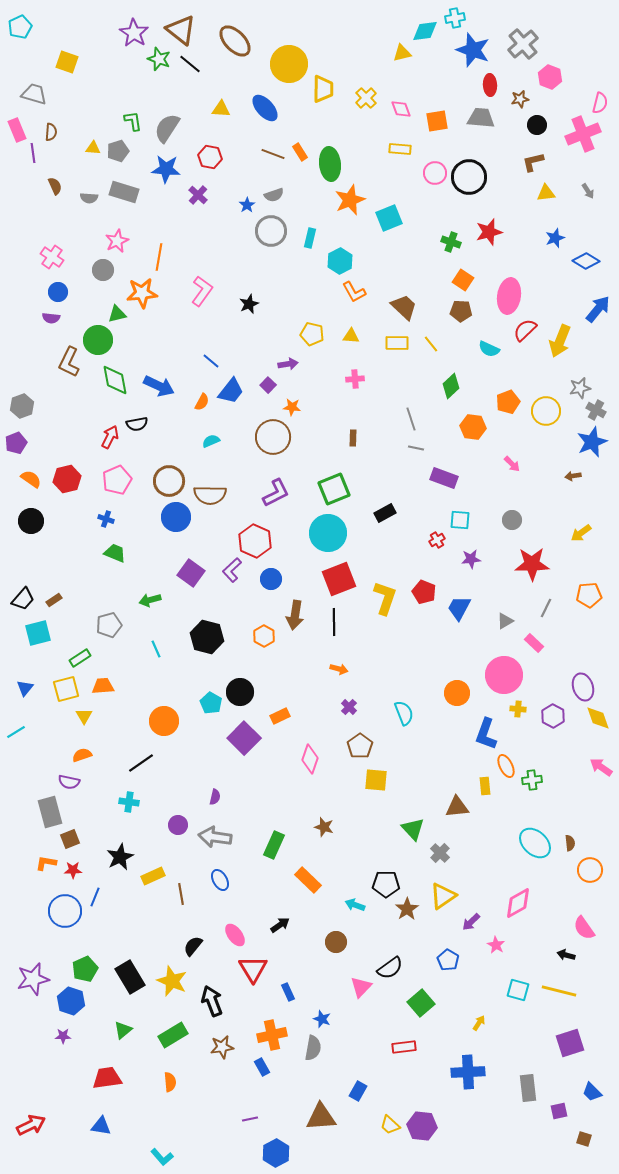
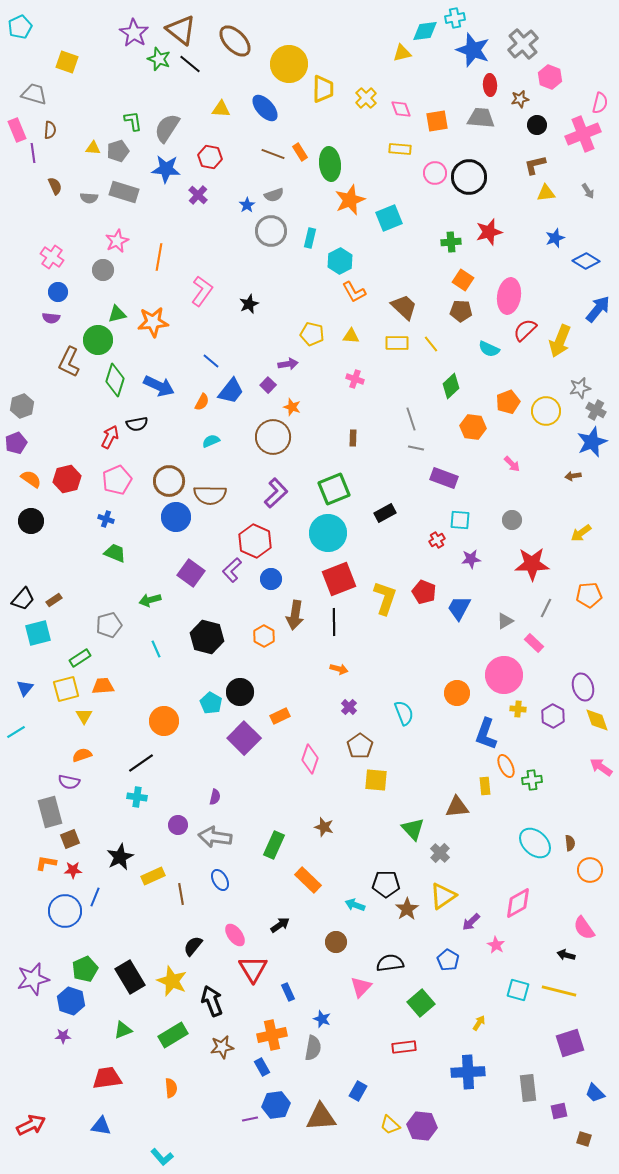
brown semicircle at (51, 132): moved 1 px left, 2 px up
brown L-shape at (533, 162): moved 2 px right, 3 px down
green cross at (451, 242): rotated 24 degrees counterclockwise
orange star at (142, 293): moved 11 px right, 29 px down
pink cross at (355, 379): rotated 24 degrees clockwise
green diamond at (115, 380): rotated 28 degrees clockwise
orange star at (292, 407): rotated 12 degrees clockwise
purple L-shape at (276, 493): rotated 16 degrees counterclockwise
yellow diamond at (598, 718): moved 1 px left, 2 px down
cyan cross at (129, 802): moved 8 px right, 5 px up
black semicircle at (390, 968): moved 5 px up; rotated 152 degrees counterclockwise
green triangle at (123, 1030): rotated 18 degrees clockwise
orange semicircle at (170, 1082): moved 1 px right, 6 px down
blue trapezoid at (592, 1092): moved 3 px right, 1 px down
blue hexagon at (276, 1153): moved 48 px up; rotated 20 degrees clockwise
